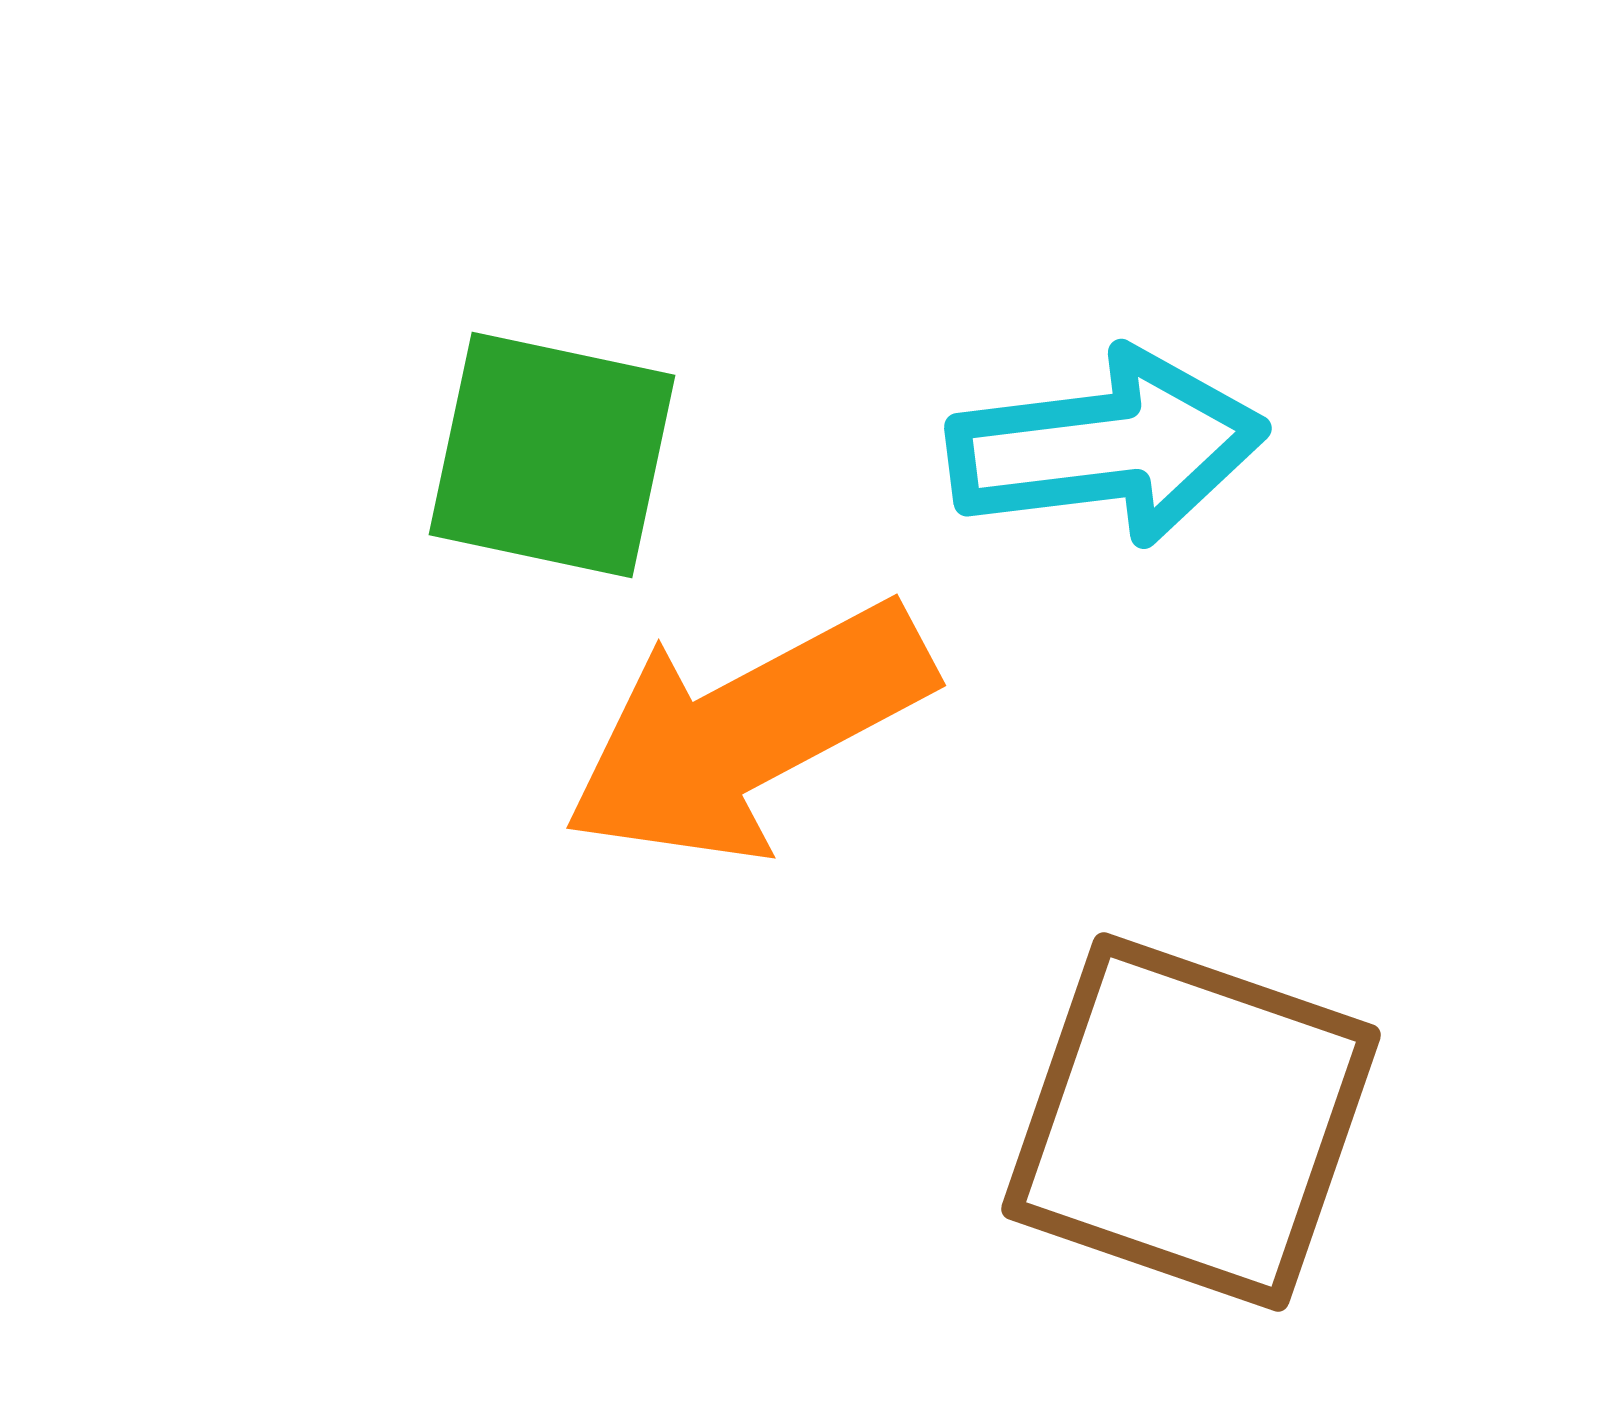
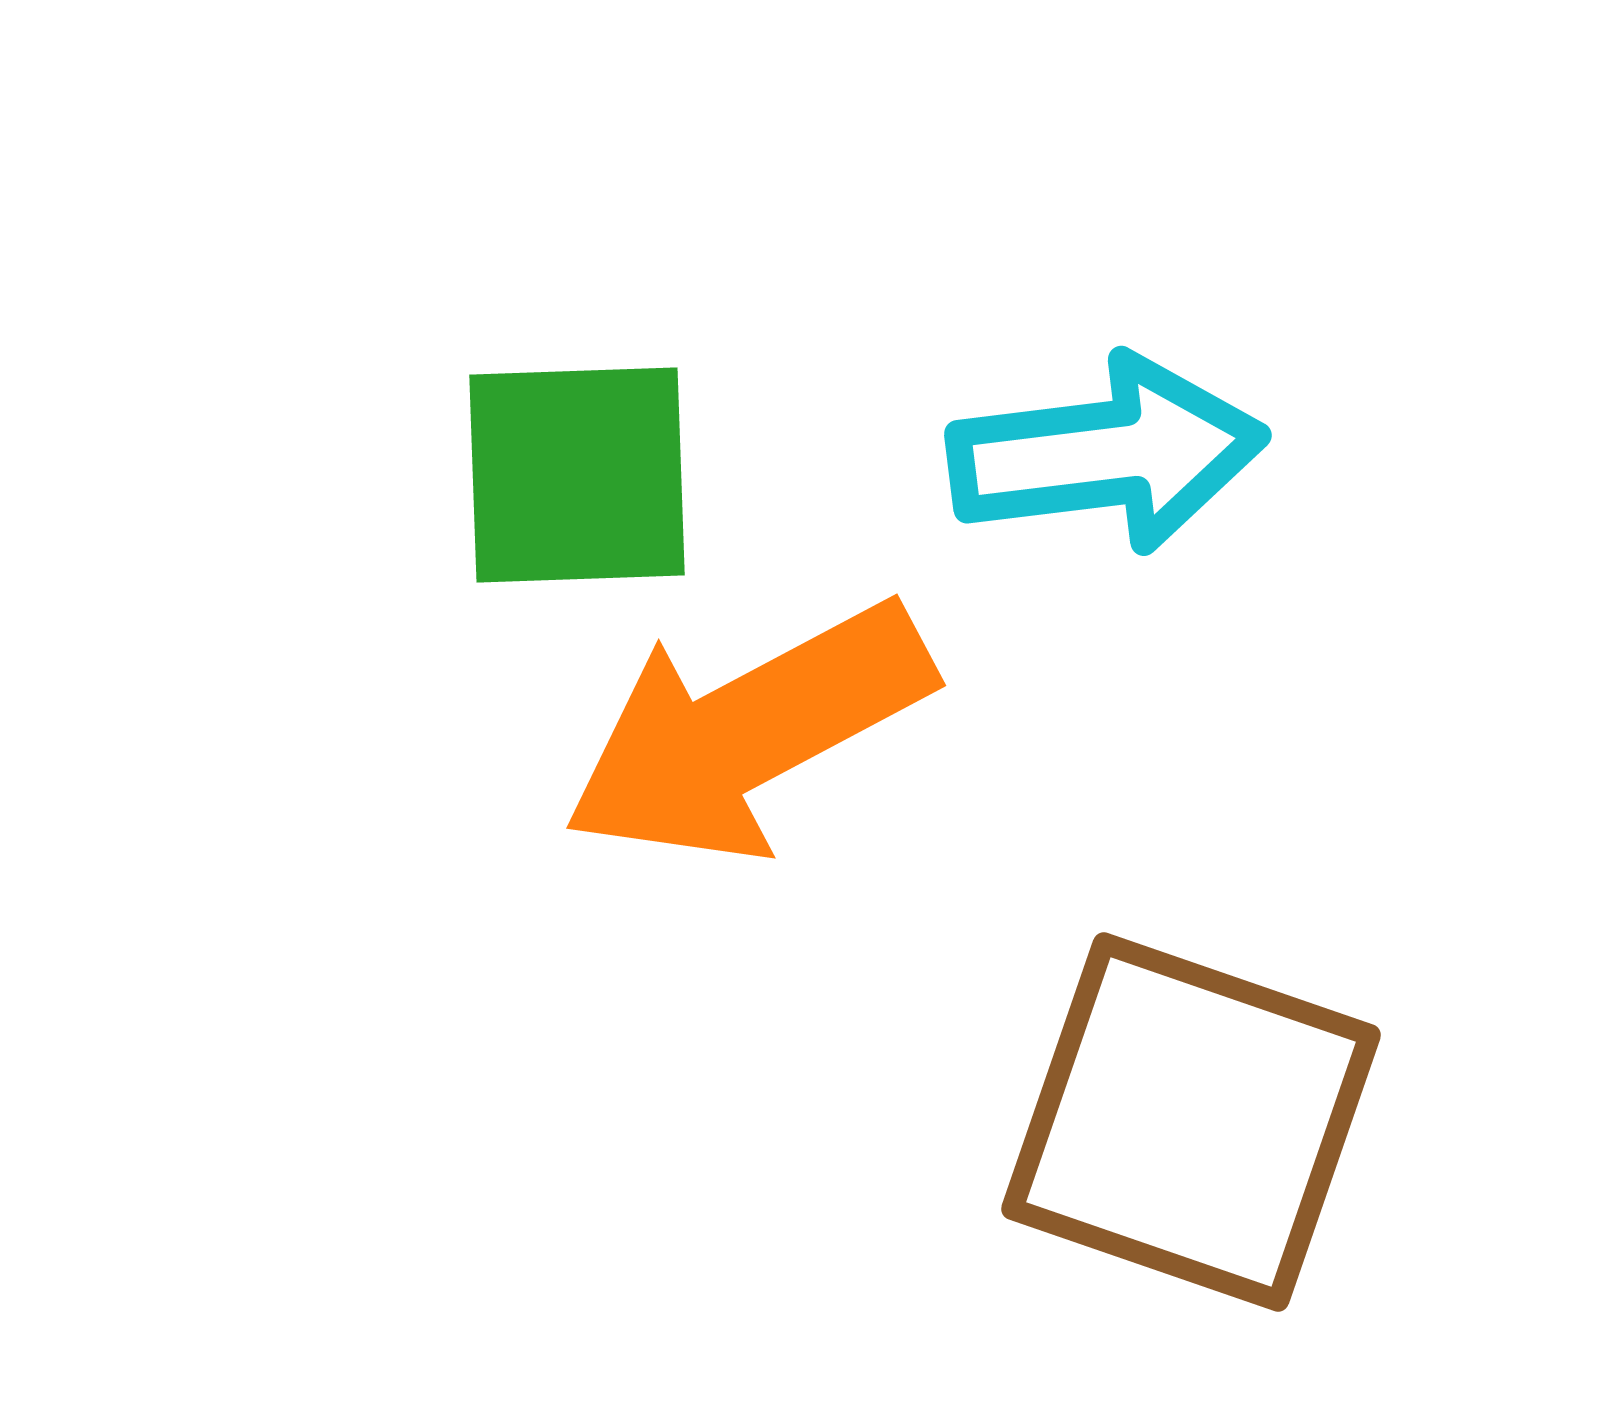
cyan arrow: moved 7 px down
green square: moved 25 px right, 20 px down; rotated 14 degrees counterclockwise
